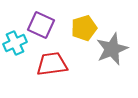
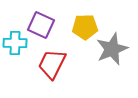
yellow pentagon: moved 1 px right, 1 px up; rotated 15 degrees clockwise
cyan cross: rotated 25 degrees clockwise
red trapezoid: rotated 56 degrees counterclockwise
